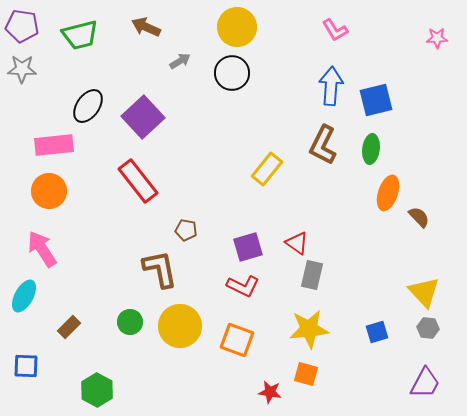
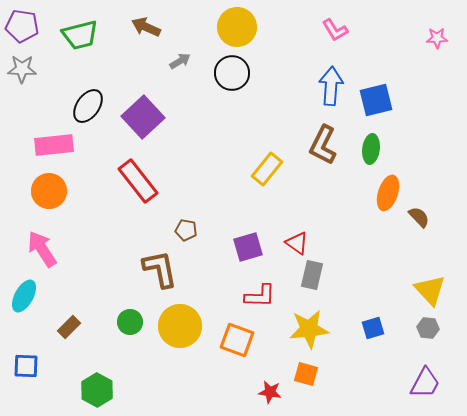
red L-shape at (243, 286): moved 17 px right, 10 px down; rotated 24 degrees counterclockwise
yellow triangle at (424, 292): moved 6 px right, 2 px up
blue square at (377, 332): moved 4 px left, 4 px up
